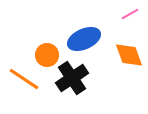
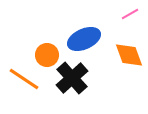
black cross: rotated 8 degrees counterclockwise
